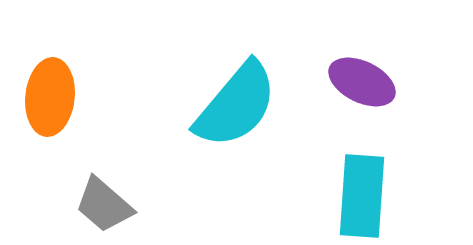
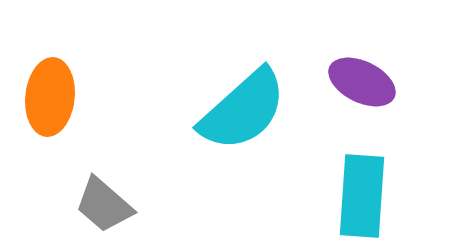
cyan semicircle: moved 7 px right, 5 px down; rotated 8 degrees clockwise
